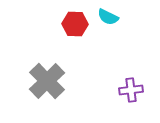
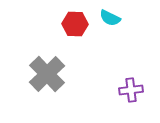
cyan semicircle: moved 2 px right, 1 px down
gray cross: moved 7 px up
